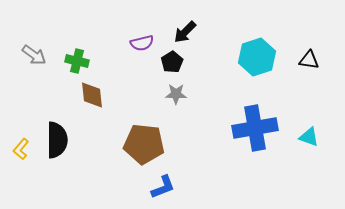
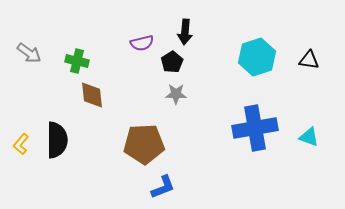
black arrow: rotated 40 degrees counterclockwise
gray arrow: moved 5 px left, 2 px up
brown pentagon: rotated 9 degrees counterclockwise
yellow L-shape: moved 5 px up
